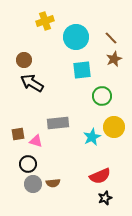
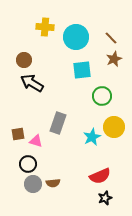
yellow cross: moved 6 px down; rotated 24 degrees clockwise
gray rectangle: rotated 65 degrees counterclockwise
